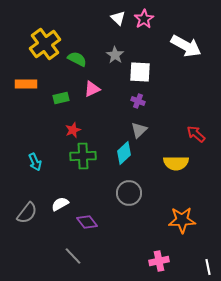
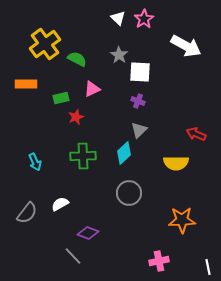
gray star: moved 4 px right
red star: moved 3 px right, 13 px up
red arrow: rotated 18 degrees counterclockwise
purple diamond: moved 1 px right, 11 px down; rotated 30 degrees counterclockwise
